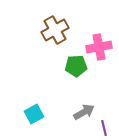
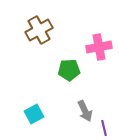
brown cross: moved 16 px left
green pentagon: moved 7 px left, 4 px down
gray arrow: moved 1 px right, 1 px up; rotated 95 degrees clockwise
